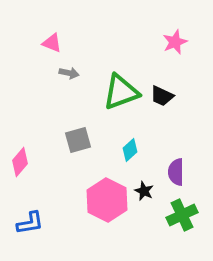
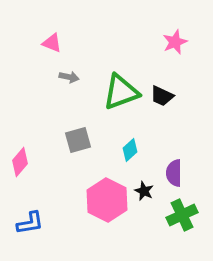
gray arrow: moved 4 px down
purple semicircle: moved 2 px left, 1 px down
